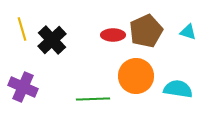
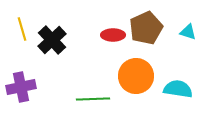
brown pentagon: moved 3 px up
purple cross: moved 2 px left; rotated 36 degrees counterclockwise
